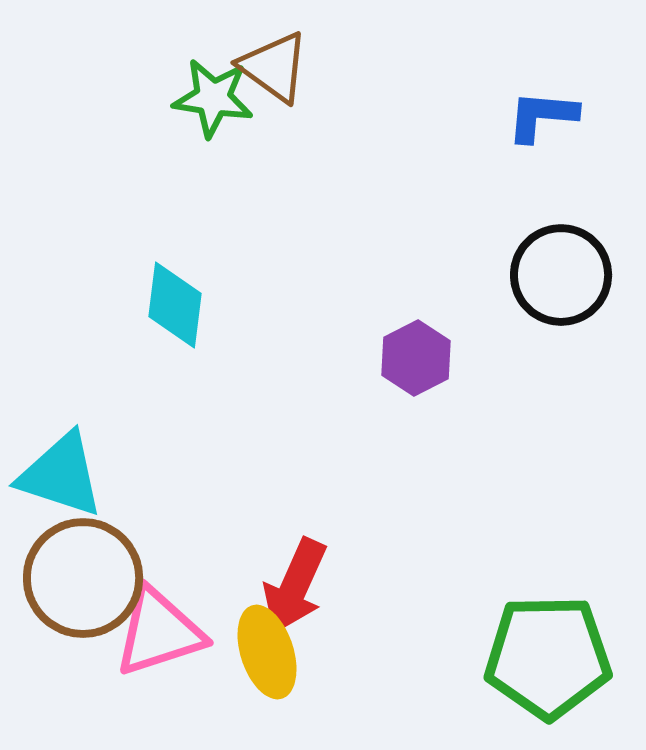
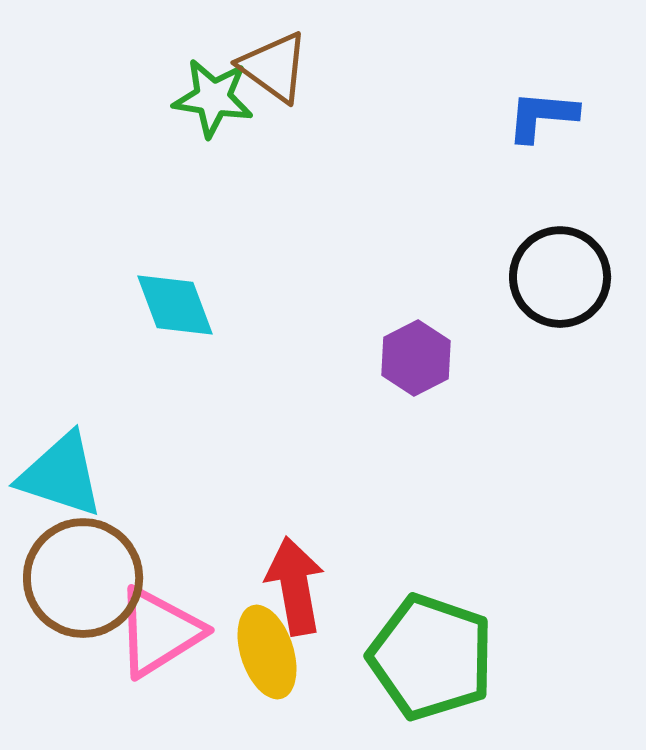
black circle: moved 1 px left, 2 px down
cyan diamond: rotated 28 degrees counterclockwise
red arrow: rotated 146 degrees clockwise
pink triangle: rotated 14 degrees counterclockwise
green pentagon: moved 117 px left; rotated 20 degrees clockwise
